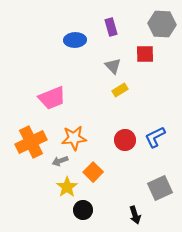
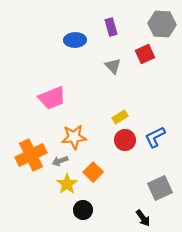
red square: rotated 24 degrees counterclockwise
yellow rectangle: moved 27 px down
orange star: moved 1 px up
orange cross: moved 13 px down
yellow star: moved 3 px up
black arrow: moved 8 px right, 3 px down; rotated 18 degrees counterclockwise
